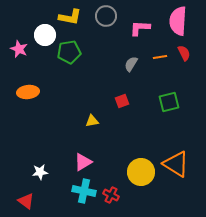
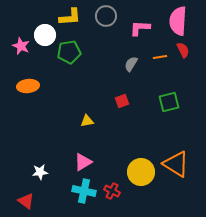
yellow L-shape: rotated 15 degrees counterclockwise
pink star: moved 2 px right, 3 px up
red semicircle: moved 1 px left, 3 px up
orange ellipse: moved 6 px up
yellow triangle: moved 5 px left
red cross: moved 1 px right, 4 px up
